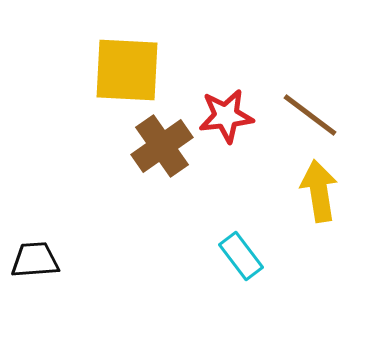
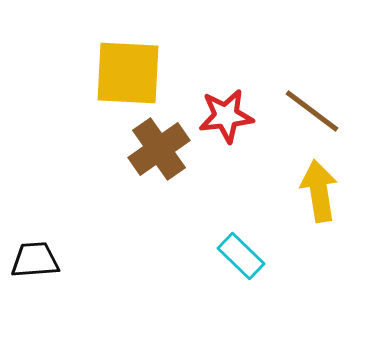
yellow square: moved 1 px right, 3 px down
brown line: moved 2 px right, 4 px up
brown cross: moved 3 px left, 3 px down
cyan rectangle: rotated 9 degrees counterclockwise
